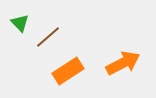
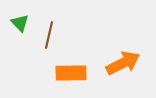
brown line: moved 1 px right, 2 px up; rotated 36 degrees counterclockwise
orange rectangle: moved 3 px right, 2 px down; rotated 32 degrees clockwise
